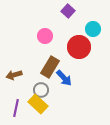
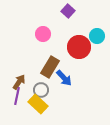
cyan circle: moved 4 px right, 7 px down
pink circle: moved 2 px left, 2 px up
brown arrow: moved 5 px right, 7 px down; rotated 140 degrees clockwise
purple line: moved 1 px right, 12 px up
